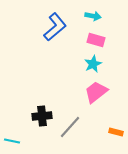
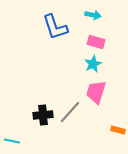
cyan arrow: moved 1 px up
blue L-shape: rotated 112 degrees clockwise
pink rectangle: moved 2 px down
pink trapezoid: rotated 35 degrees counterclockwise
black cross: moved 1 px right, 1 px up
gray line: moved 15 px up
orange rectangle: moved 2 px right, 2 px up
